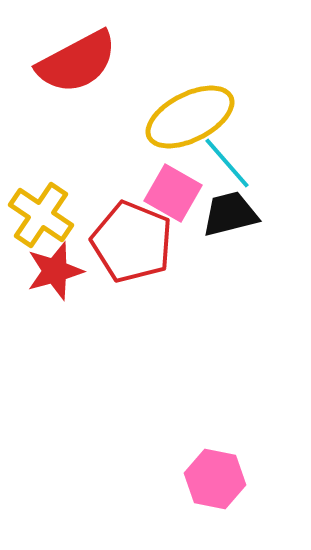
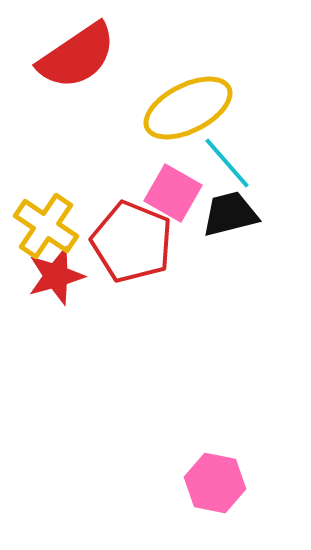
red semicircle: moved 6 px up; rotated 6 degrees counterclockwise
yellow ellipse: moved 2 px left, 9 px up
yellow cross: moved 5 px right, 11 px down
red star: moved 1 px right, 5 px down
pink hexagon: moved 4 px down
